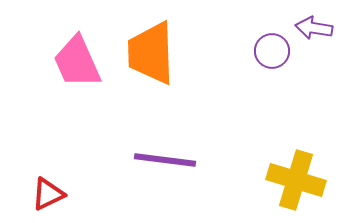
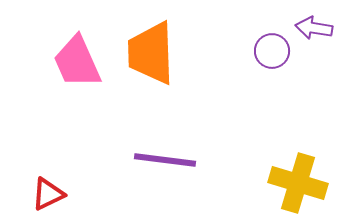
yellow cross: moved 2 px right, 3 px down
